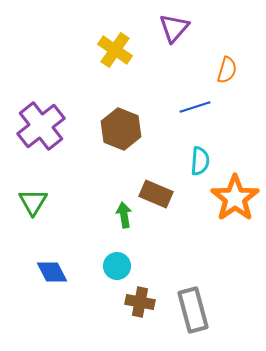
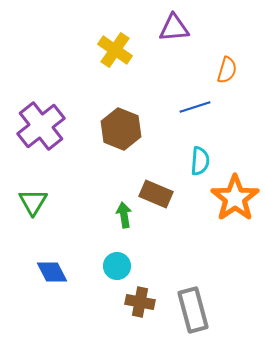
purple triangle: rotated 44 degrees clockwise
